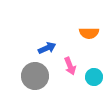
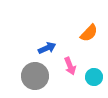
orange semicircle: rotated 48 degrees counterclockwise
